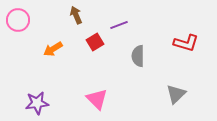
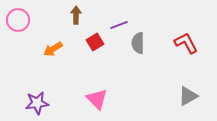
brown arrow: rotated 24 degrees clockwise
red L-shape: rotated 135 degrees counterclockwise
gray semicircle: moved 13 px up
gray triangle: moved 12 px right, 2 px down; rotated 15 degrees clockwise
